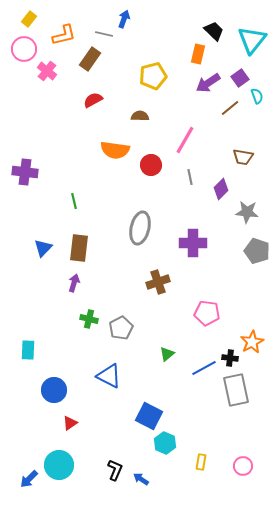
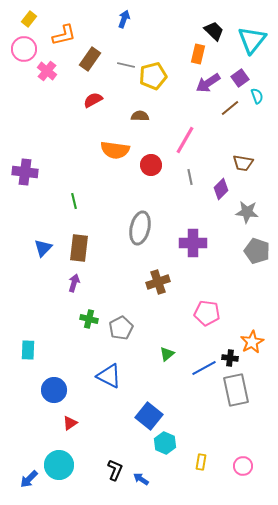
gray line at (104, 34): moved 22 px right, 31 px down
brown trapezoid at (243, 157): moved 6 px down
blue square at (149, 416): rotated 12 degrees clockwise
